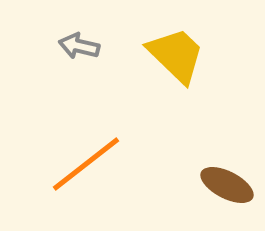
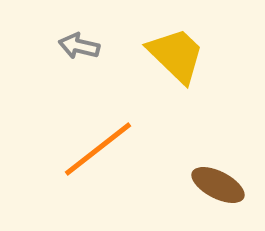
orange line: moved 12 px right, 15 px up
brown ellipse: moved 9 px left
